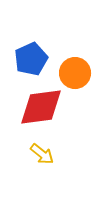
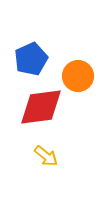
orange circle: moved 3 px right, 3 px down
yellow arrow: moved 4 px right, 2 px down
